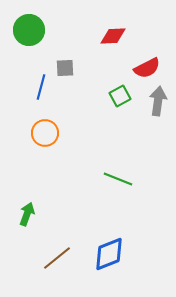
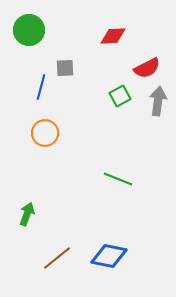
blue diamond: moved 2 px down; rotated 33 degrees clockwise
